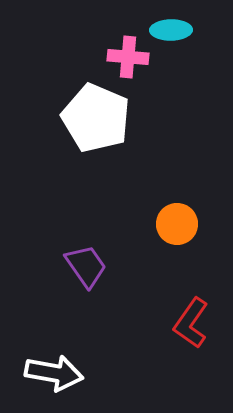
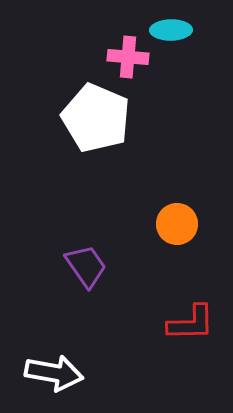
red L-shape: rotated 126 degrees counterclockwise
